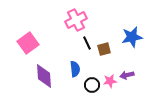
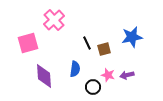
pink cross: moved 22 px left; rotated 15 degrees counterclockwise
pink square: rotated 20 degrees clockwise
blue semicircle: rotated 14 degrees clockwise
pink star: moved 2 px left, 6 px up; rotated 24 degrees clockwise
black circle: moved 1 px right, 2 px down
